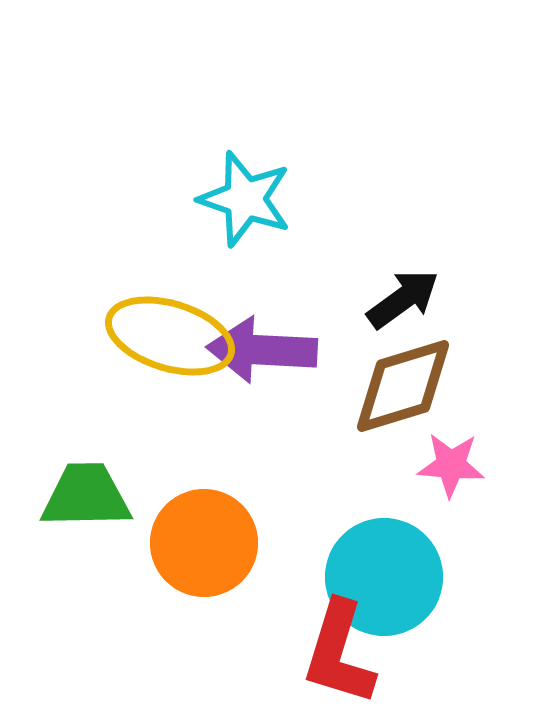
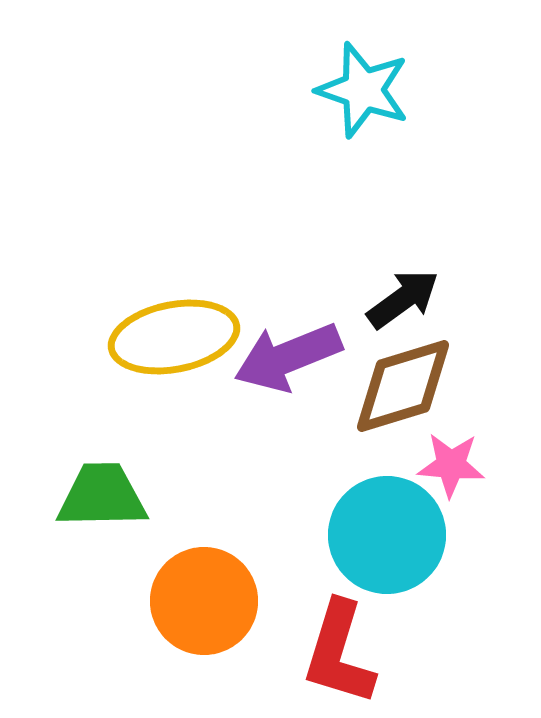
cyan star: moved 118 px right, 109 px up
yellow ellipse: moved 4 px right, 1 px down; rotated 28 degrees counterclockwise
purple arrow: moved 26 px right, 7 px down; rotated 25 degrees counterclockwise
green trapezoid: moved 16 px right
orange circle: moved 58 px down
cyan circle: moved 3 px right, 42 px up
